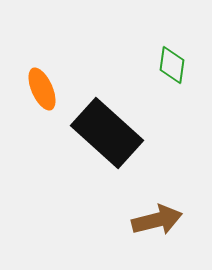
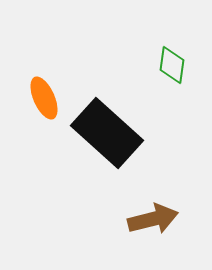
orange ellipse: moved 2 px right, 9 px down
brown arrow: moved 4 px left, 1 px up
